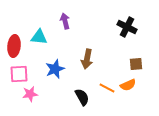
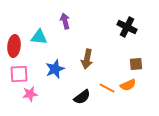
black semicircle: rotated 84 degrees clockwise
